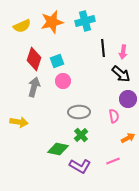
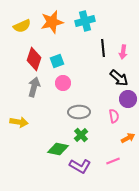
black arrow: moved 2 px left, 4 px down
pink circle: moved 2 px down
